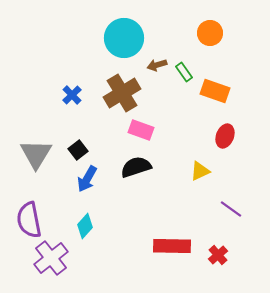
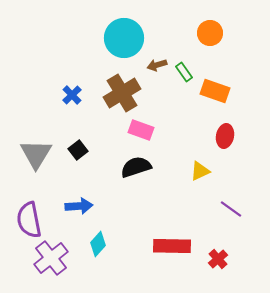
red ellipse: rotated 10 degrees counterclockwise
blue arrow: moved 8 px left, 27 px down; rotated 124 degrees counterclockwise
cyan diamond: moved 13 px right, 18 px down
red cross: moved 4 px down
